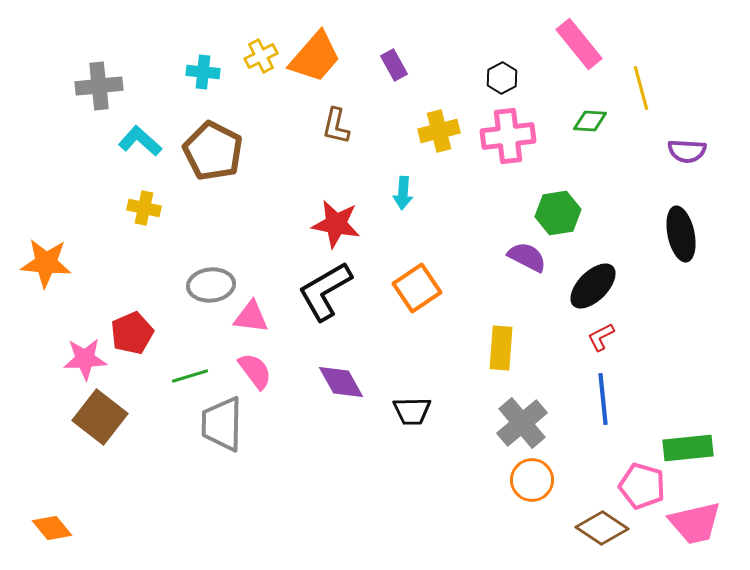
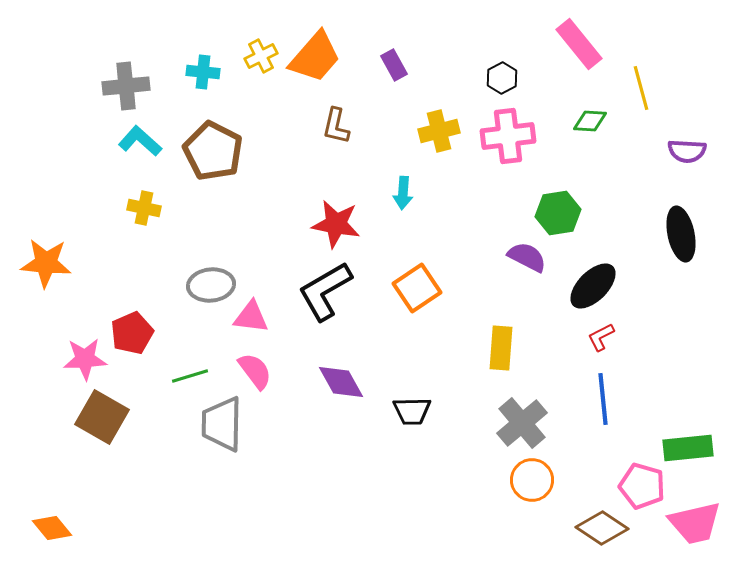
gray cross at (99, 86): moved 27 px right
brown square at (100, 417): moved 2 px right; rotated 8 degrees counterclockwise
